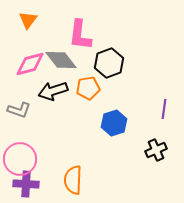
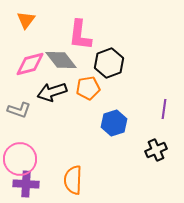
orange triangle: moved 2 px left
black arrow: moved 1 px left, 1 px down
